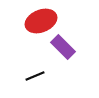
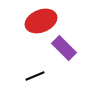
purple rectangle: moved 1 px right, 1 px down
